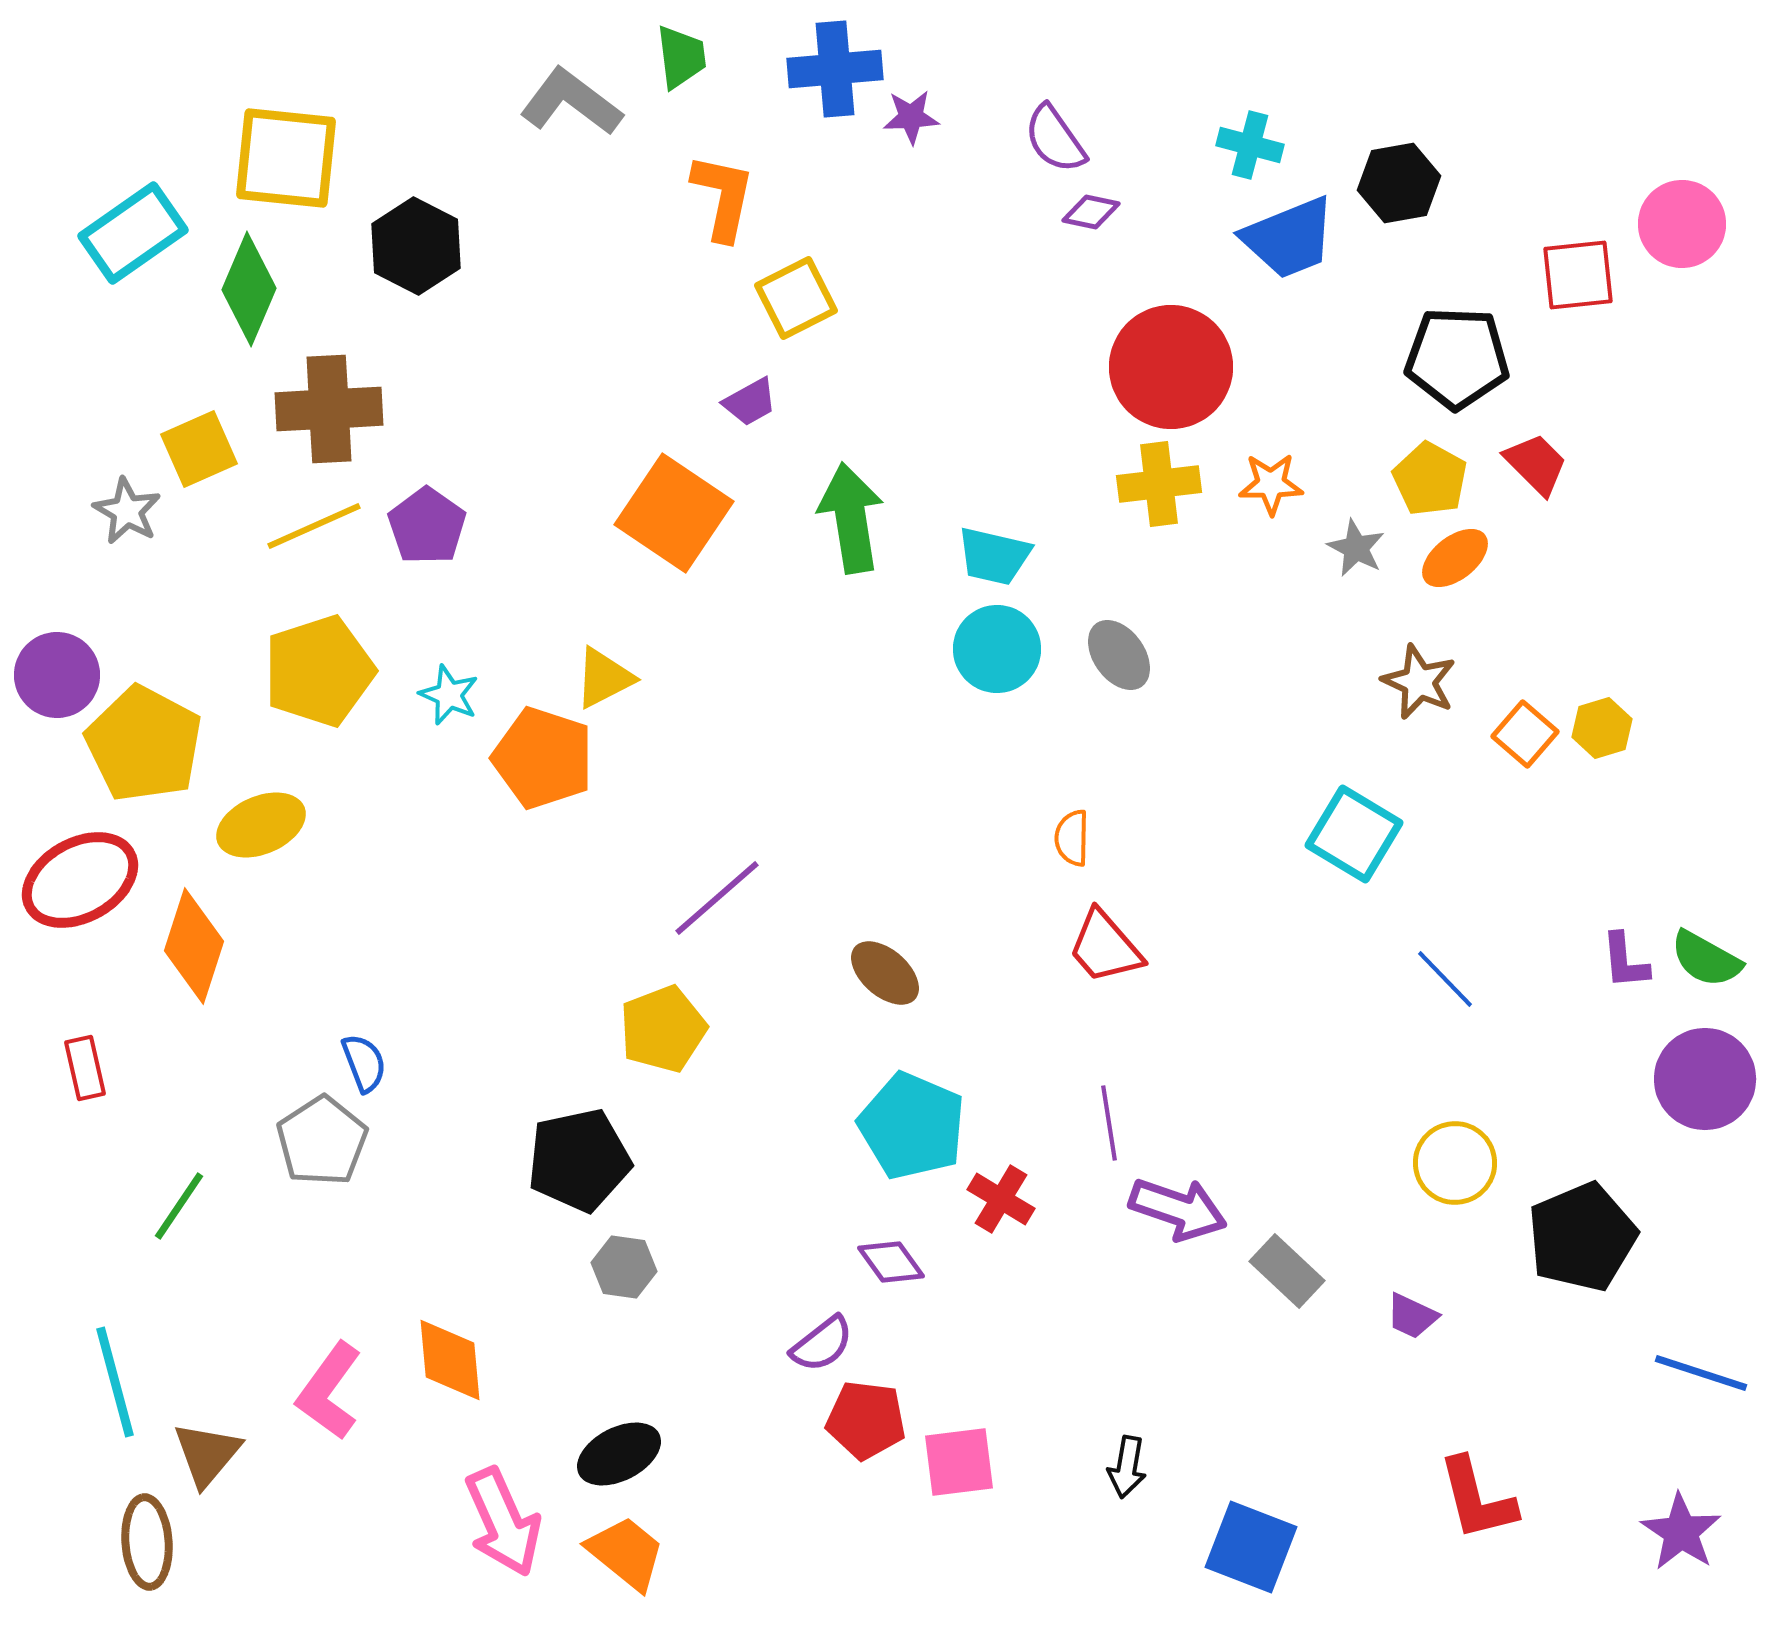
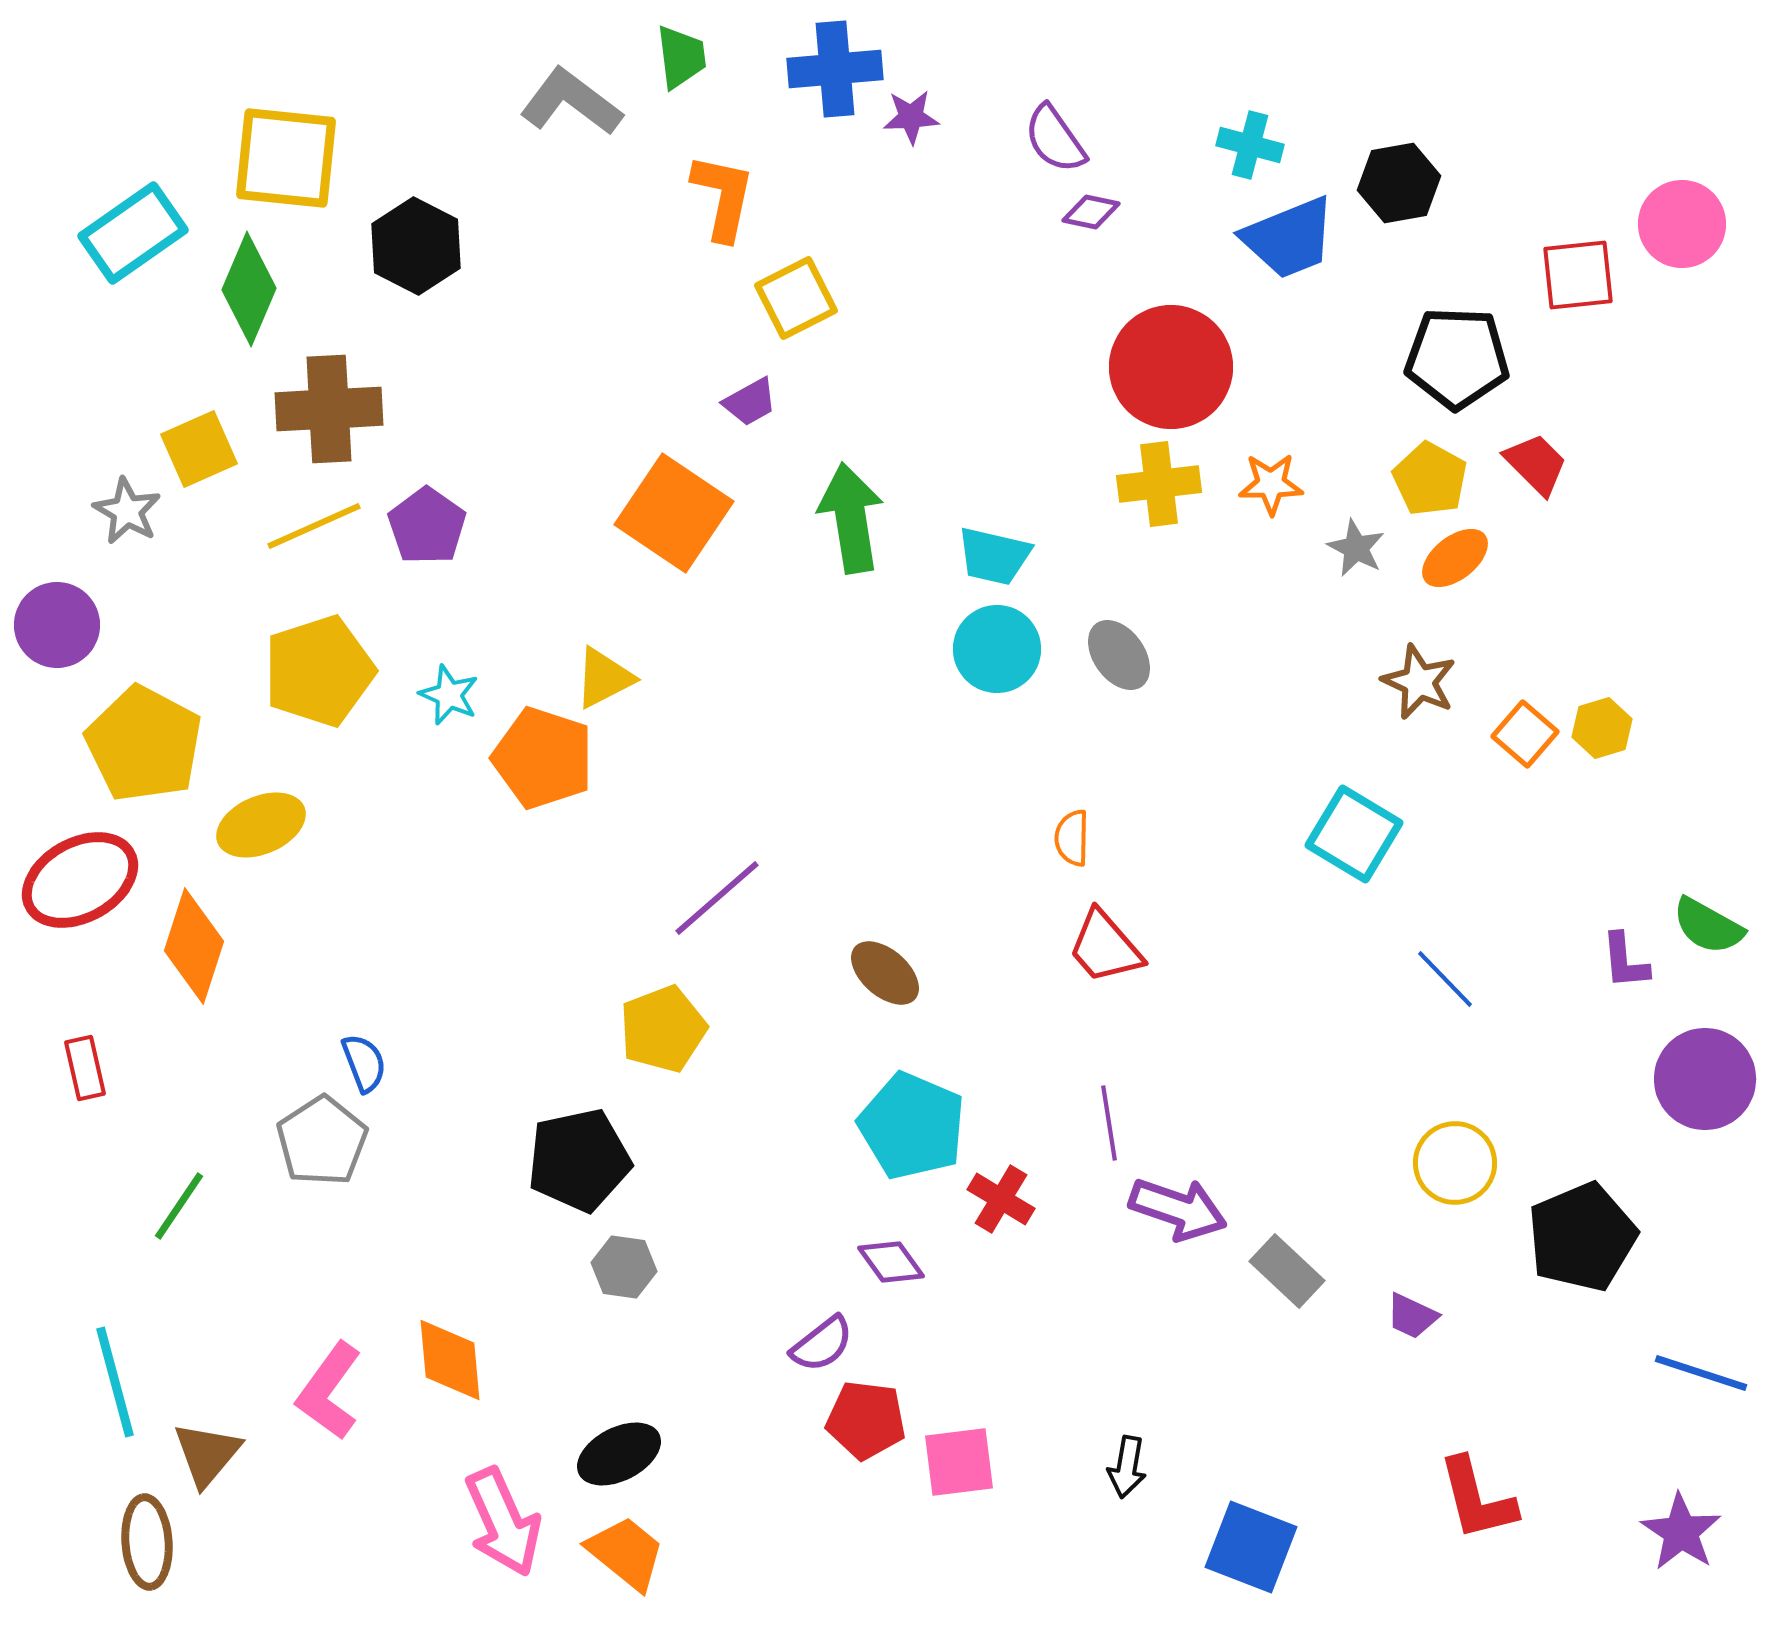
purple circle at (57, 675): moved 50 px up
green semicircle at (1706, 959): moved 2 px right, 33 px up
